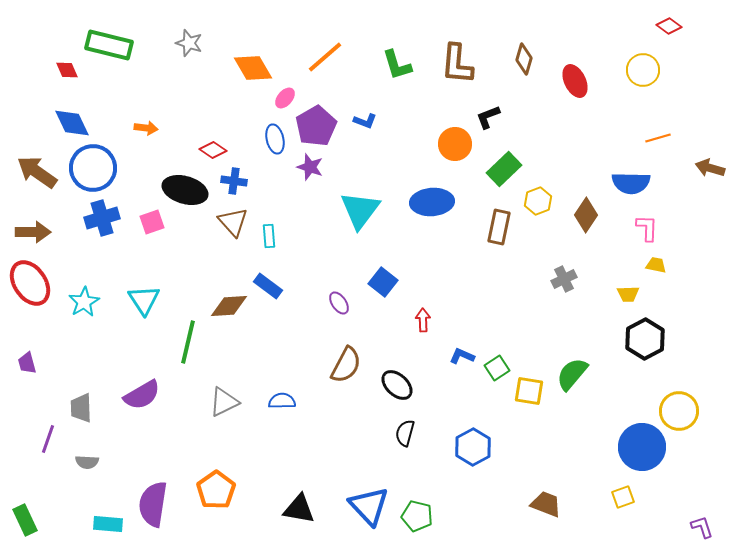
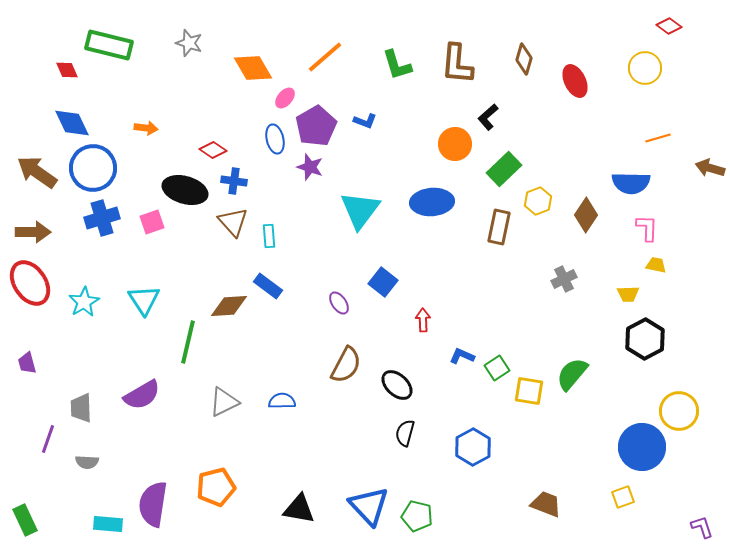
yellow circle at (643, 70): moved 2 px right, 2 px up
black L-shape at (488, 117): rotated 20 degrees counterclockwise
orange pentagon at (216, 490): moved 3 px up; rotated 21 degrees clockwise
